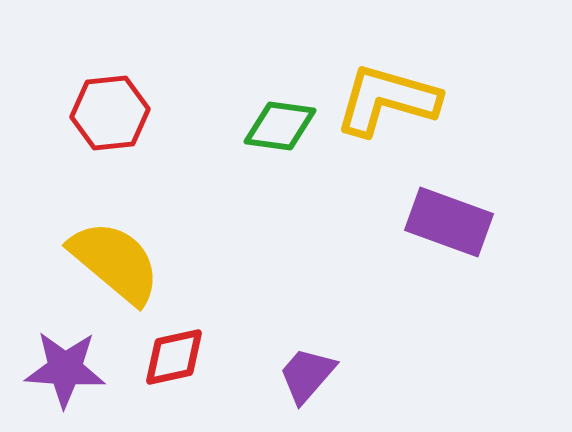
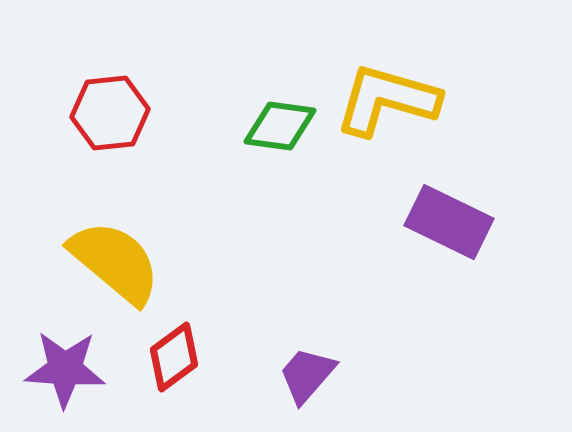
purple rectangle: rotated 6 degrees clockwise
red diamond: rotated 24 degrees counterclockwise
